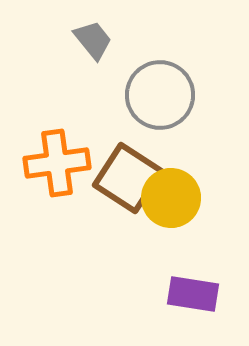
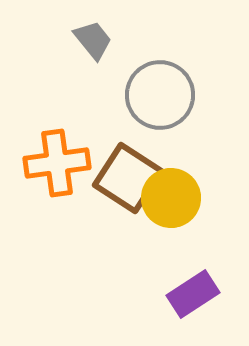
purple rectangle: rotated 42 degrees counterclockwise
